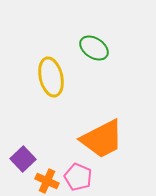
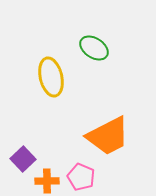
orange trapezoid: moved 6 px right, 3 px up
pink pentagon: moved 3 px right
orange cross: rotated 25 degrees counterclockwise
